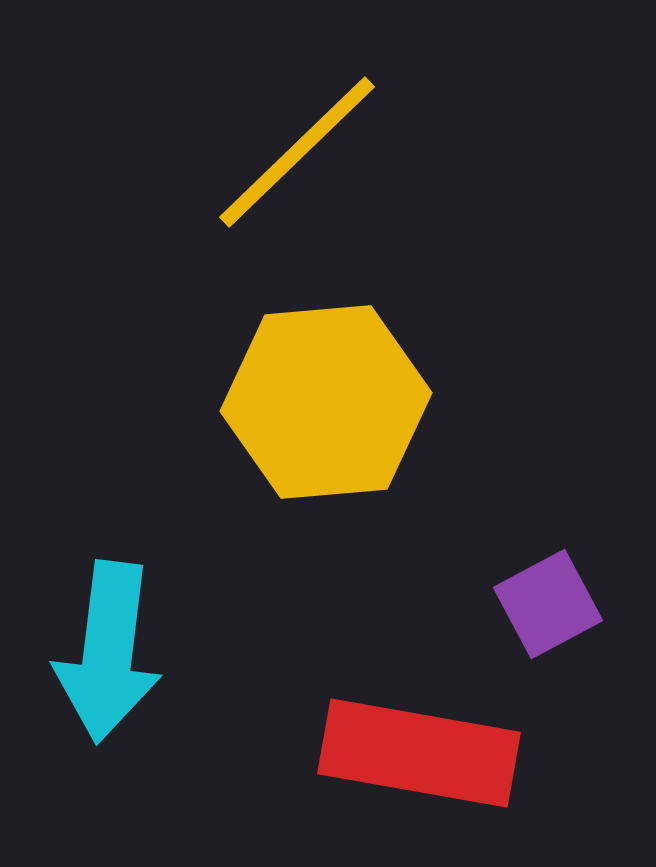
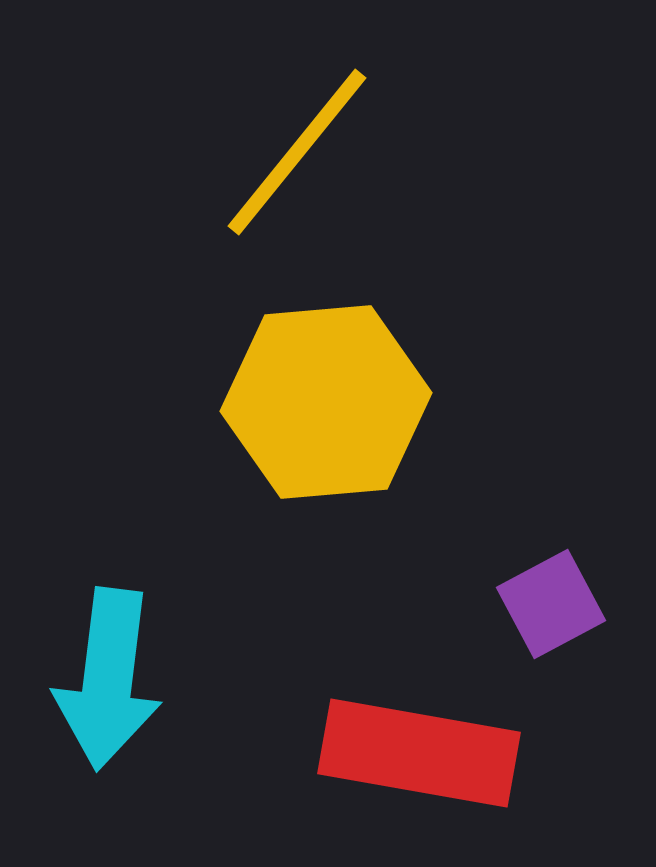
yellow line: rotated 7 degrees counterclockwise
purple square: moved 3 px right
cyan arrow: moved 27 px down
